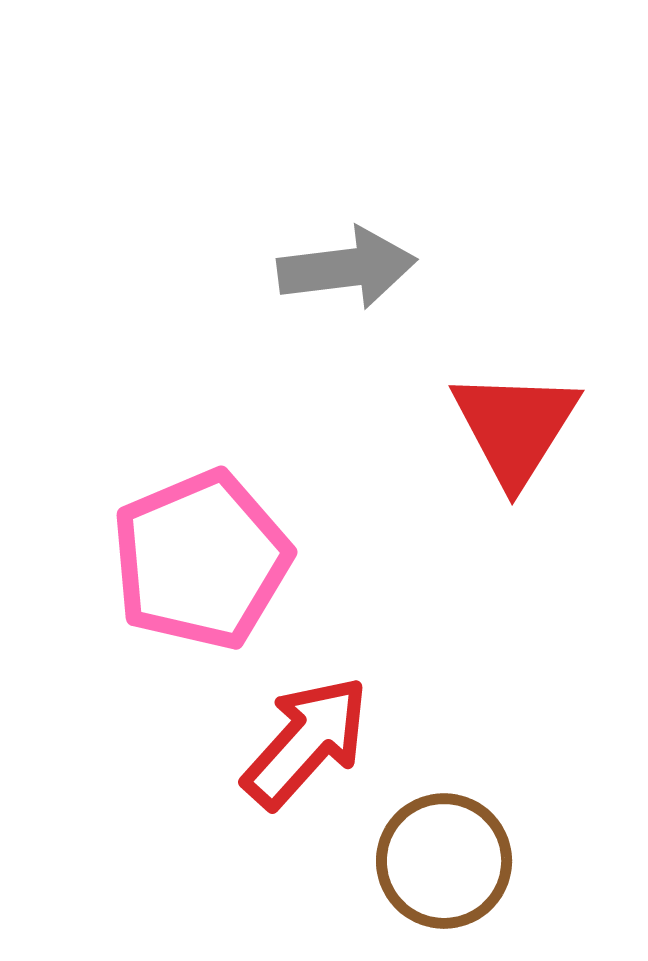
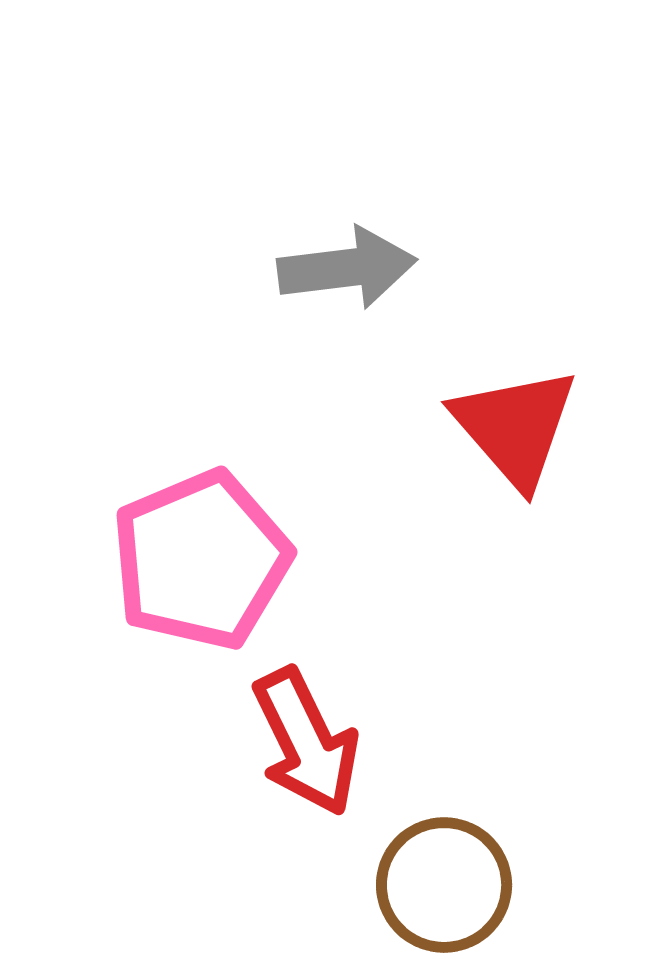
red triangle: rotated 13 degrees counterclockwise
red arrow: rotated 112 degrees clockwise
brown circle: moved 24 px down
